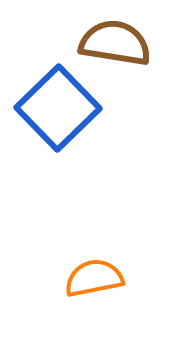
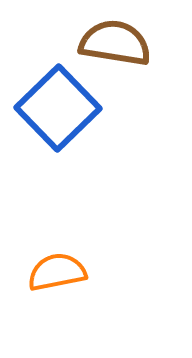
orange semicircle: moved 37 px left, 6 px up
